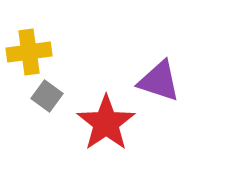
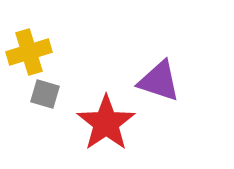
yellow cross: rotated 9 degrees counterclockwise
gray square: moved 2 px left, 2 px up; rotated 20 degrees counterclockwise
